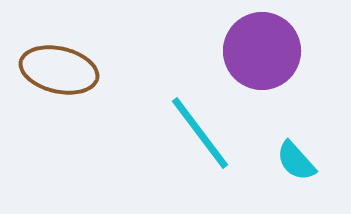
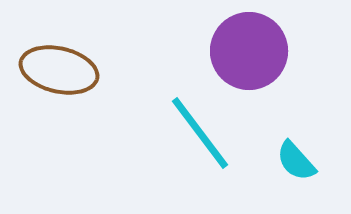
purple circle: moved 13 px left
